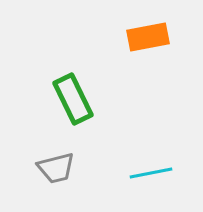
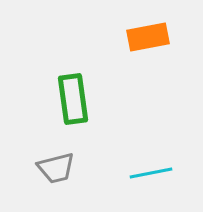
green rectangle: rotated 18 degrees clockwise
